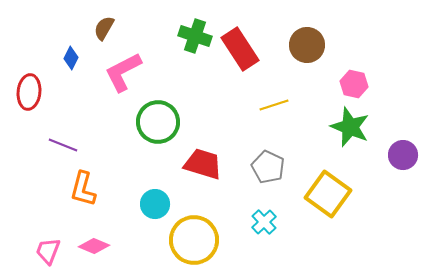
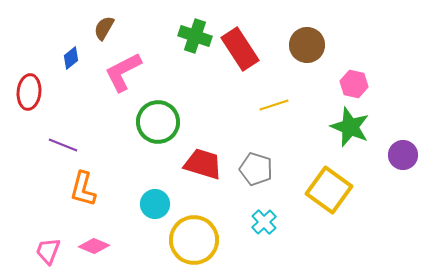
blue diamond: rotated 25 degrees clockwise
gray pentagon: moved 12 px left, 2 px down; rotated 8 degrees counterclockwise
yellow square: moved 1 px right, 4 px up
